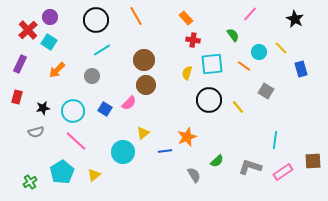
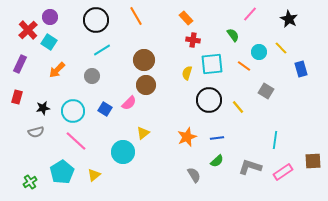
black star at (295, 19): moved 6 px left
blue line at (165, 151): moved 52 px right, 13 px up
